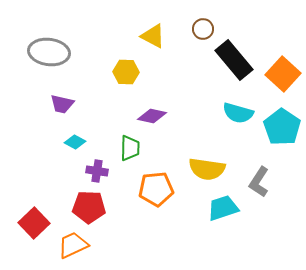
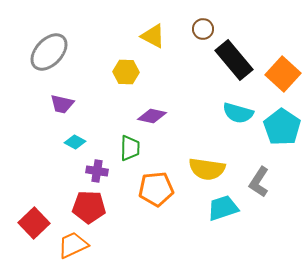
gray ellipse: rotated 54 degrees counterclockwise
